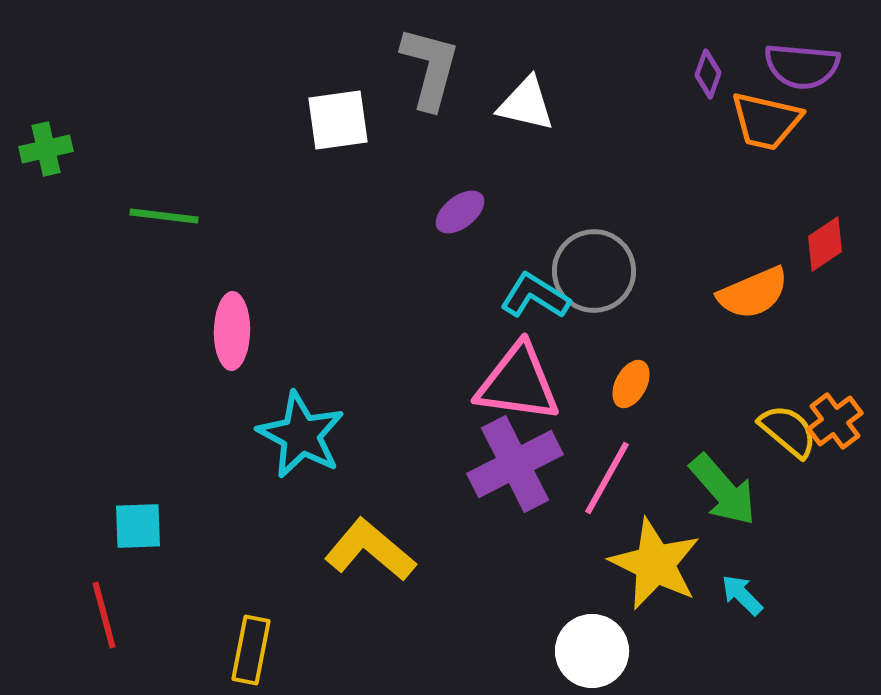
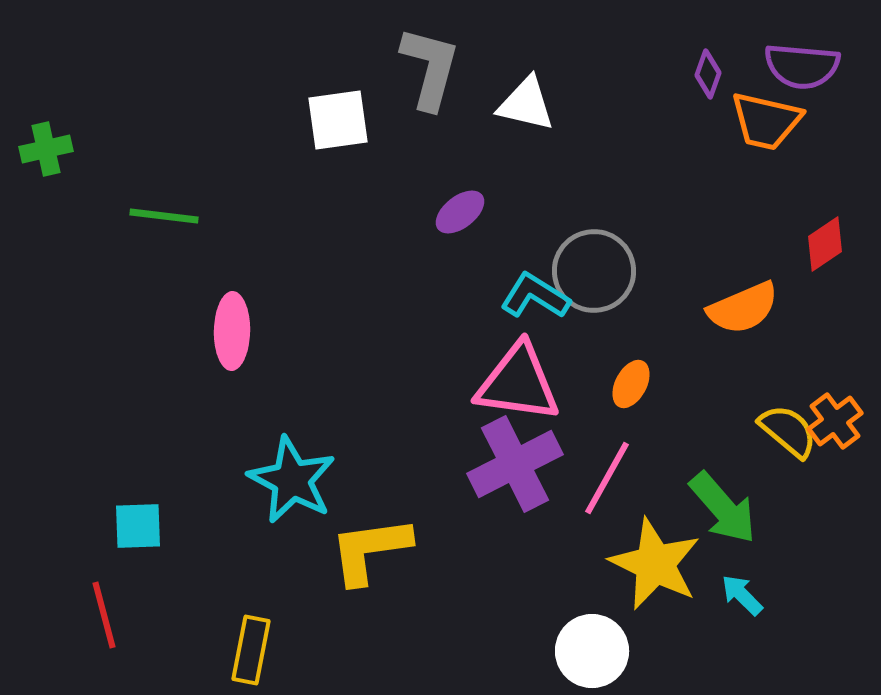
orange semicircle: moved 10 px left, 15 px down
cyan star: moved 9 px left, 45 px down
green arrow: moved 18 px down
yellow L-shape: rotated 48 degrees counterclockwise
